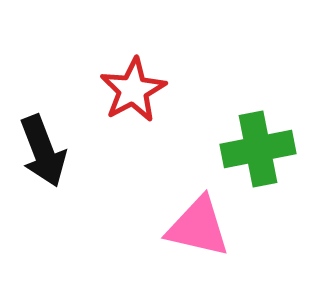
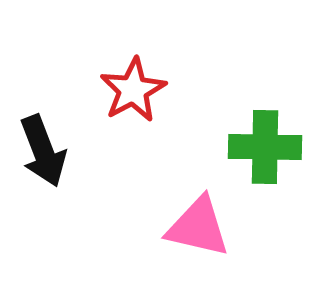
green cross: moved 7 px right, 2 px up; rotated 12 degrees clockwise
